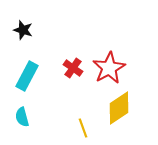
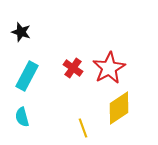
black star: moved 2 px left, 2 px down
